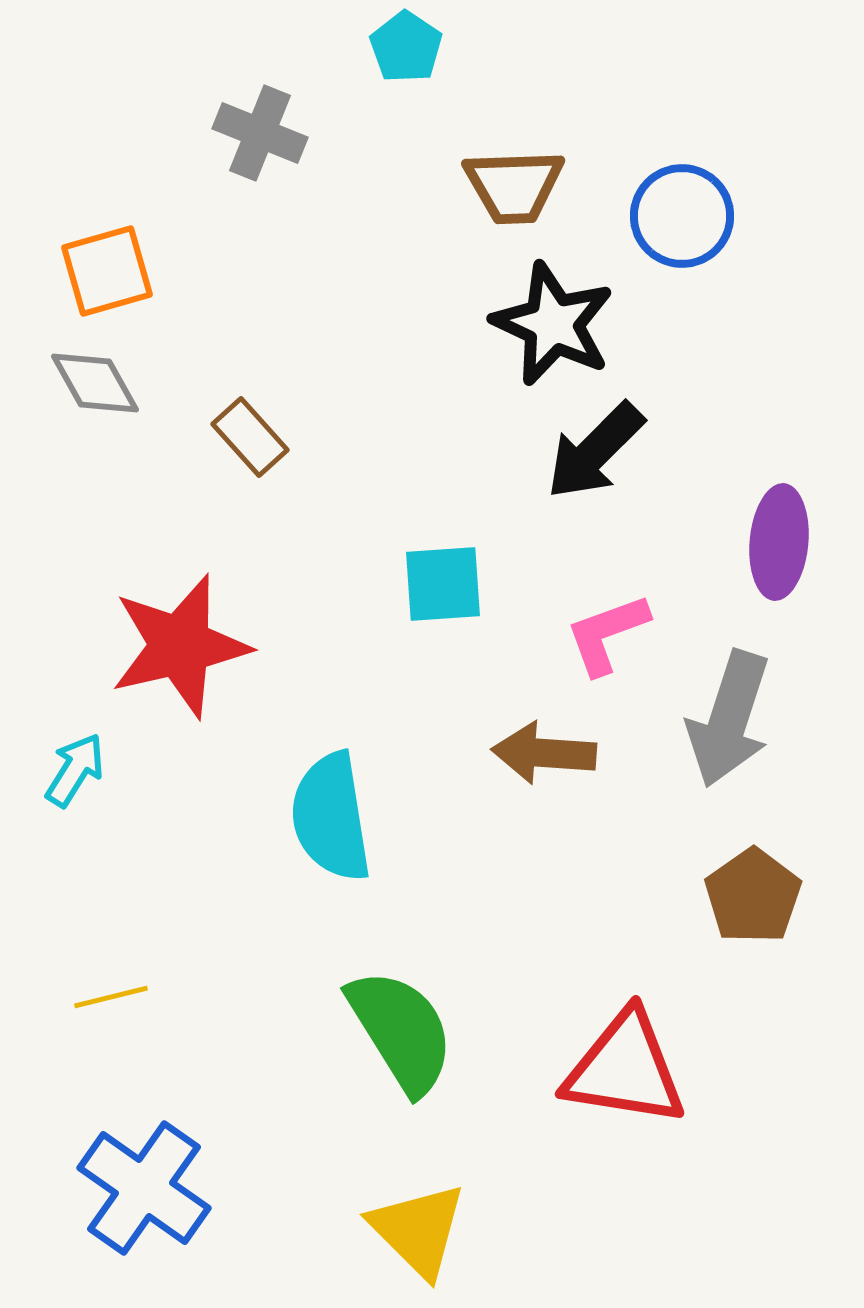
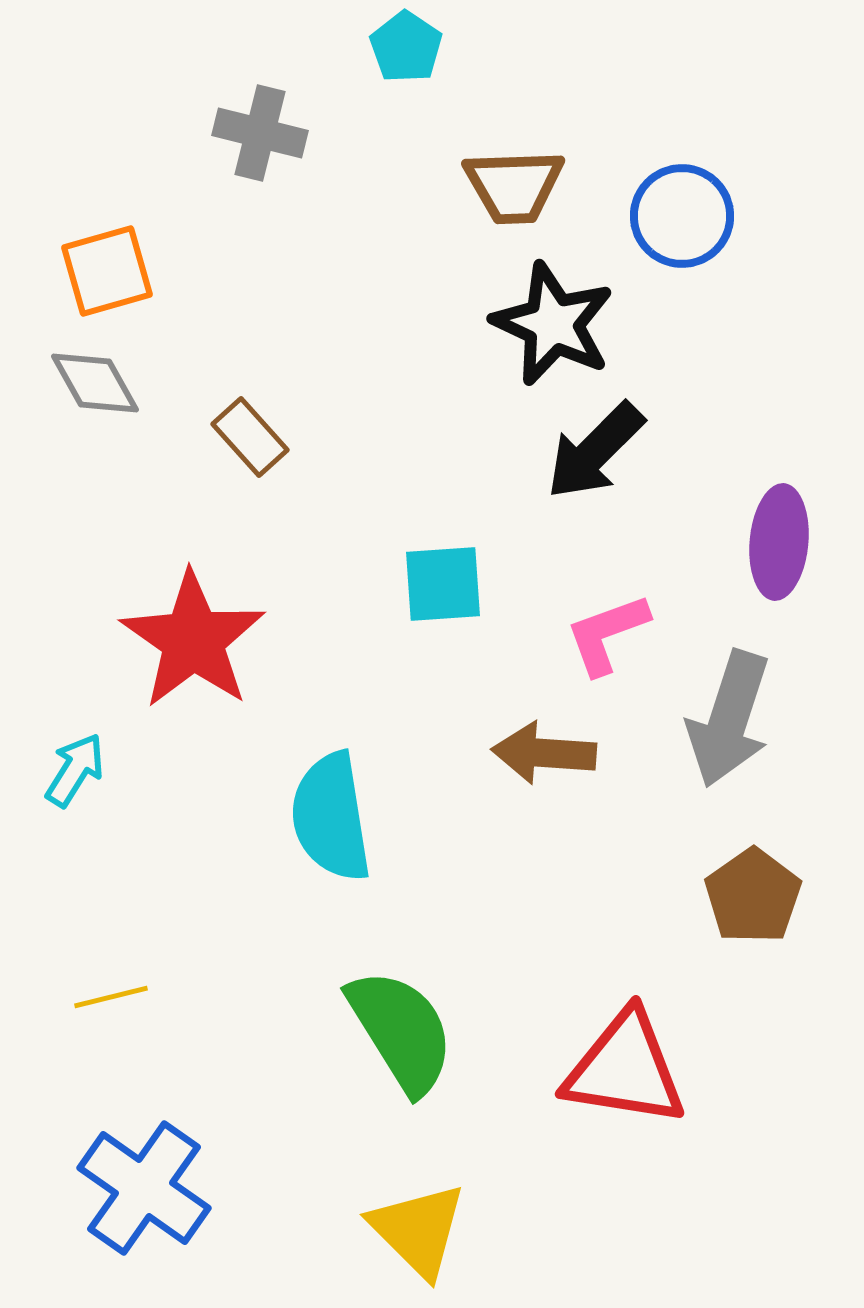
gray cross: rotated 8 degrees counterclockwise
red star: moved 13 px right, 6 px up; rotated 24 degrees counterclockwise
